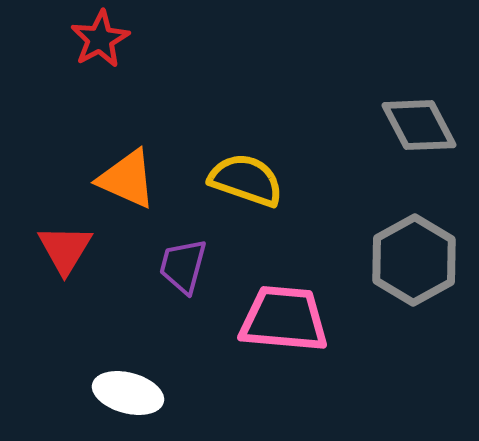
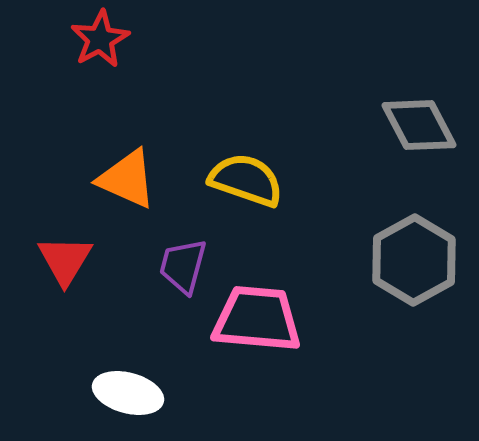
red triangle: moved 11 px down
pink trapezoid: moved 27 px left
